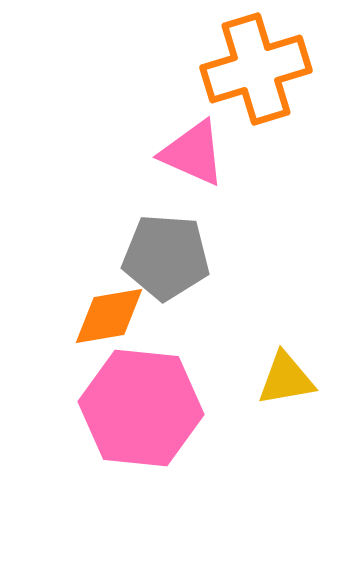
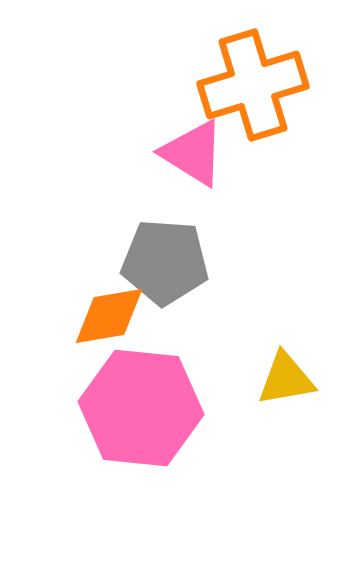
orange cross: moved 3 px left, 16 px down
pink triangle: rotated 8 degrees clockwise
gray pentagon: moved 1 px left, 5 px down
